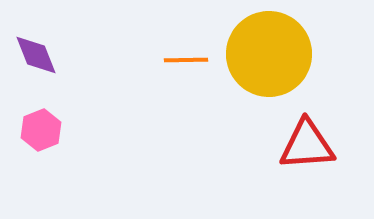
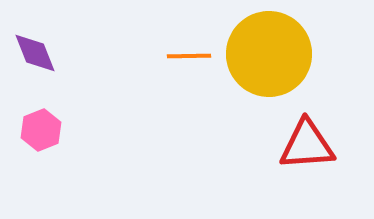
purple diamond: moved 1 px left, 2 px up
orange line: moved 3 px right, 4 px up
